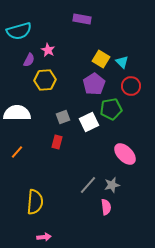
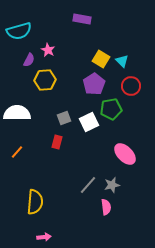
cyan triangle: moved 1 px up
gray square: moved 1 px right, 1 px down
